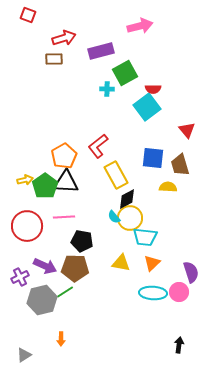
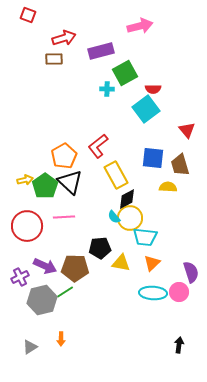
cyan square: moved 1 px left, 2 px down
black triangle: moved 4 px right; rotated 40 degrees clockwise
black pentagon: moved 18 px right, 7 px down; rotated 15 degrees counterclockwise
gray triangle: moved 6 px right, 8 px up
